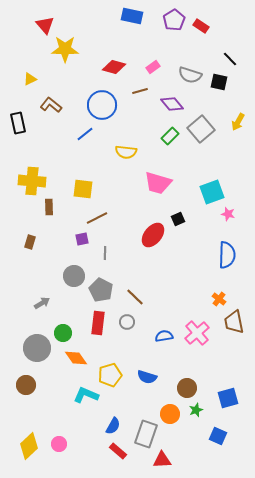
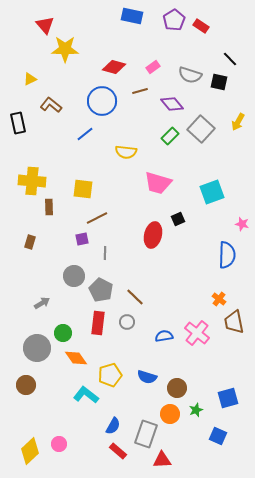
blue circle at (102, 105): moved 4 px up
gray square at (201, 129): rotated 8 degrees counterclockwise
pink star at (228, 214): moved 14 px right, 10 px down
red ellipse at (153, 235): rotated 25 degrees counterclockwise
pink cross at (197, 333): rotated 10 degrees counterclockwise
brown circle at (187, 388): moved 10 px left
cyan L-shape at (86, 395): rotated 15 degrees clockwise
yellow diamond at (29, 446): moved 1 px right, 5 px down
